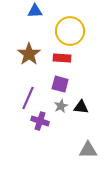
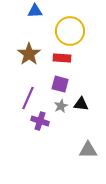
black triangle: moved 3 px up
